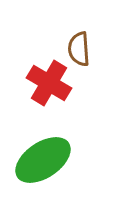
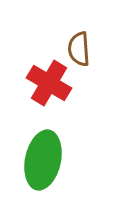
green ellipse: rotated 44 degrees counterclockwise
